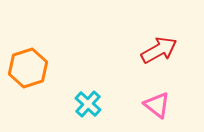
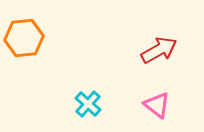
orange hexagon: moved 4 px left, 30 px up; rotated 12 degrees clockwise
